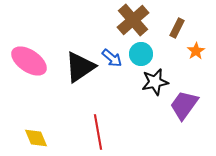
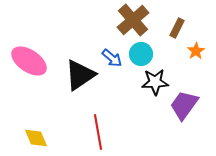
black triangle: moved 8 px down
black star: rotated 8 degrees clockwise
